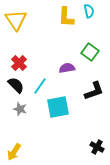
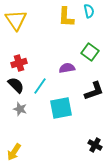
red cross: rotated 28 degrees clockwise
cyan square: moved 3 px right, 1 px down
black cross: moved 2 px left, 2 px up
